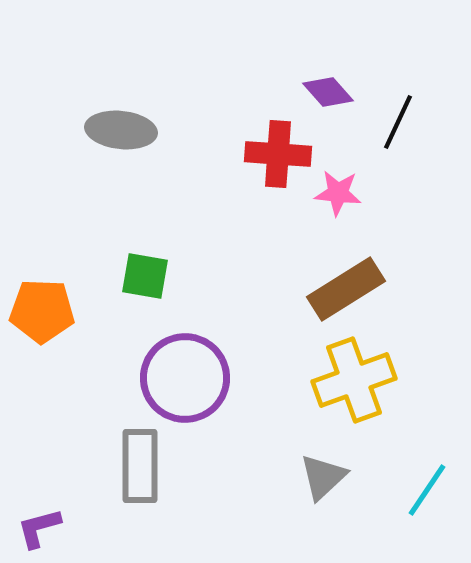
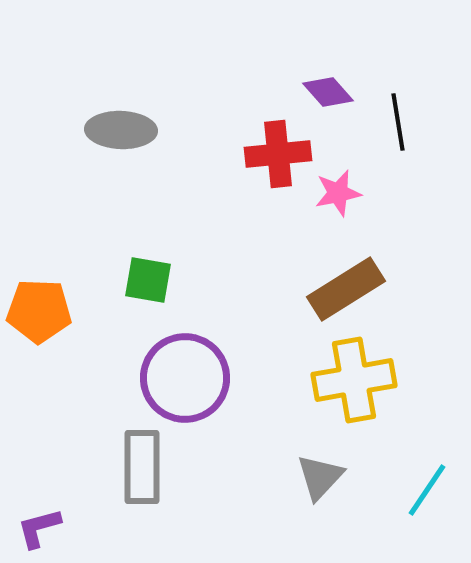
black line: rotated 34 degrees counterclockwise
gray ellipse: rotated 4 degrees counterclockwise
red cross: rotated 10 degrees counterclockwise
pink star: rotated 18 degrees counterclockwise
green square: moved 3 px right, 4 px down
orange pentagon: moved 3 px left
yellow cross: rotated 10 degrees clockwise
gray rectangle: moved 2 px right, 1 px down
gray triangle: moved 3 px left; rotated 4 degrees counterclockwise
